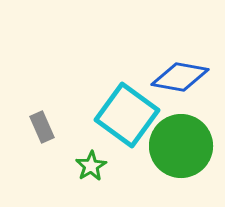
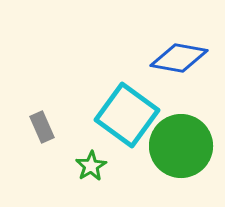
blue diamond: moved 1 px left, 19 px up
